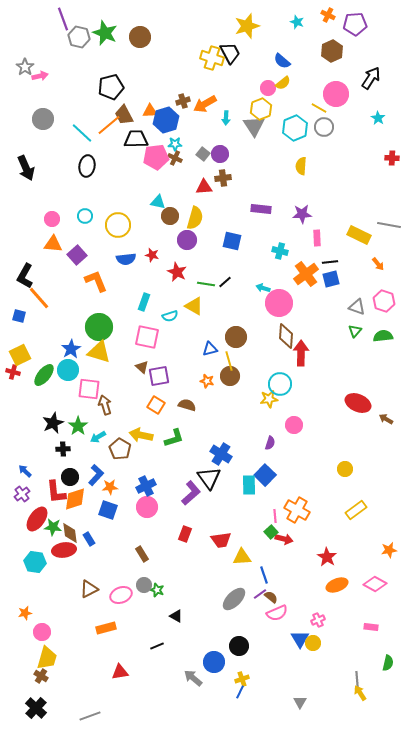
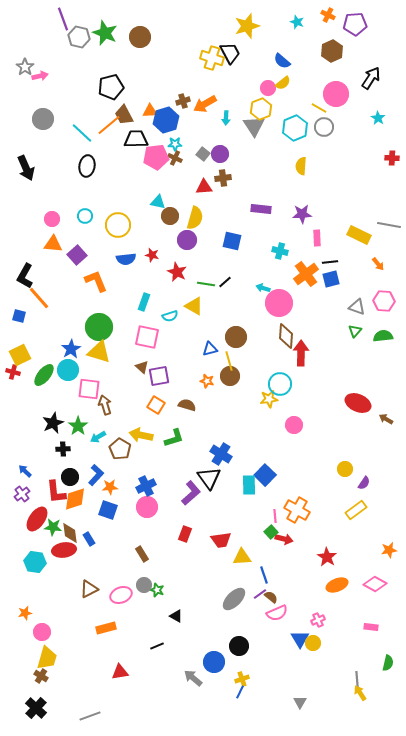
pink hexagon at (384, 301): rotated 15 degrees counterclockwise
purple semicircle at (270, 443): moved 94 px right, 40 px down; rotated 16 degrees clockwise
